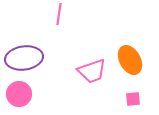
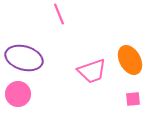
pink line: rotated 30 degrees counterclockwise
purple ellipse: rotated 24 degrees clockwise
pink circle: moved 1 px left
